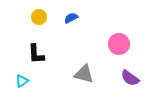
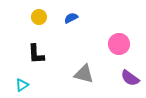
cyan triangle: moved 4 px down
